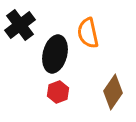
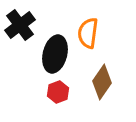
orange semicircle: rotated 20 degrees clockwise
brown diamond: moved 11 px left, 10 px up
